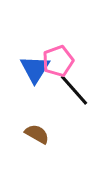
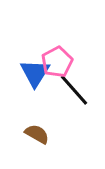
pink pentagon: moved 1 px left, 1 px down; rotated 8 degrees counterclockwise
blue triangle: moved 4 px down
